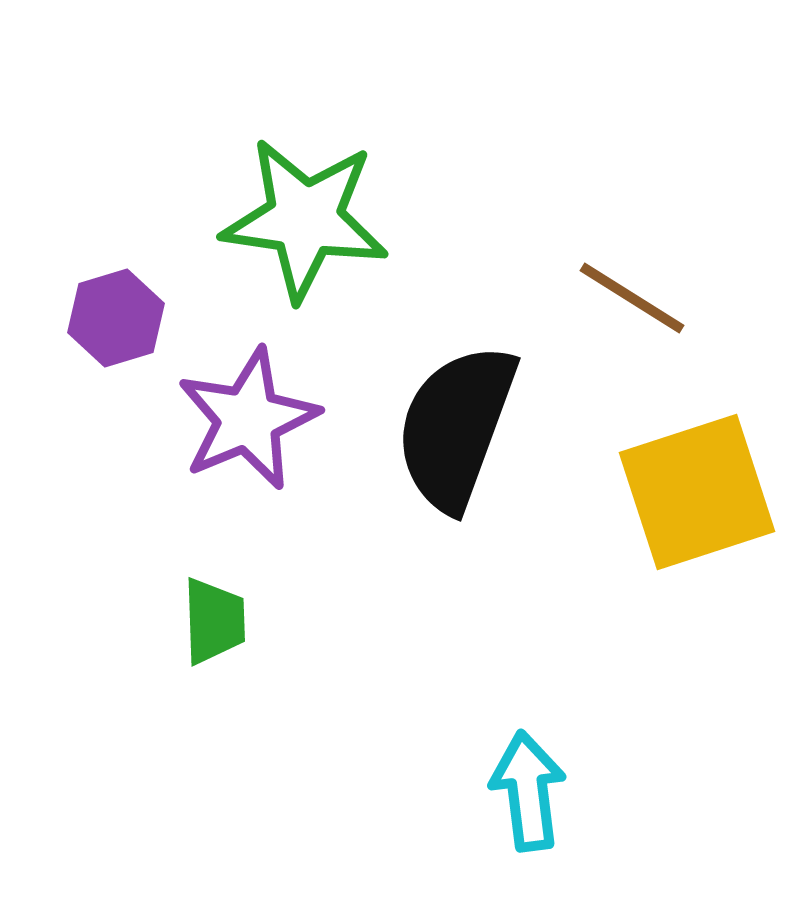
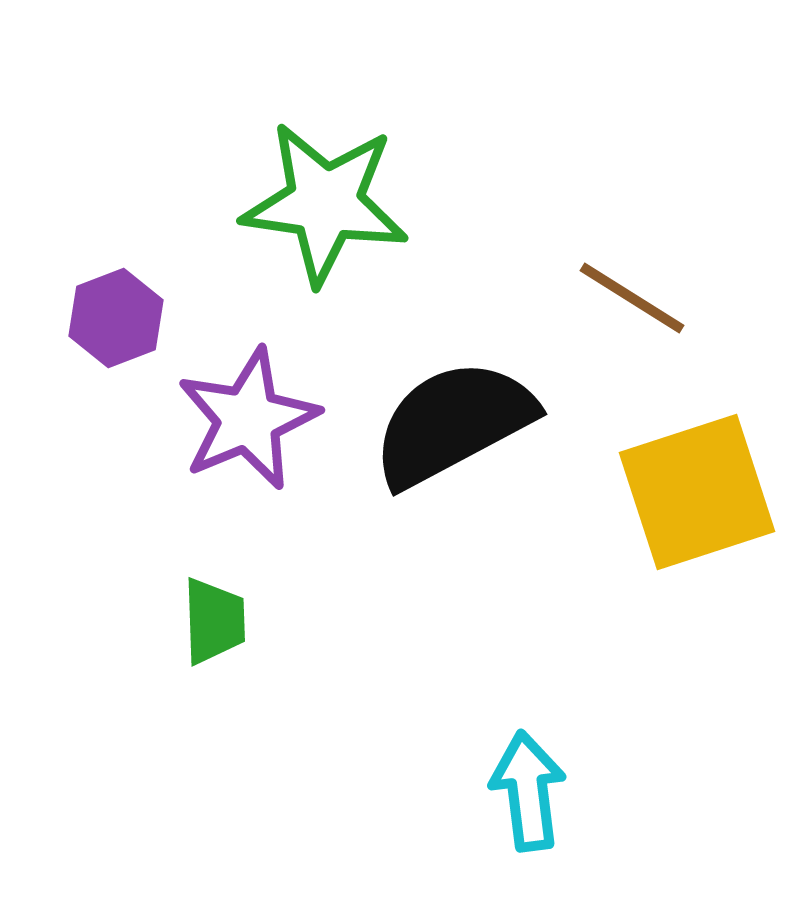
green star: moved 20 px right, 16 px up
purple hexagon: rotated 4 degrees counterclockwise
black semicircle: moved 3 px left, 4 px up; rotated 42 degrees clockwise
